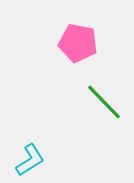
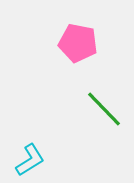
green line: moved 7 px down
